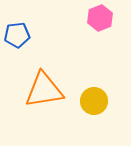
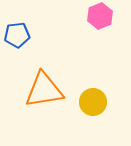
pink hexagon: moved 2 px up
yellow circle: moved 1 px left, 1 px down
